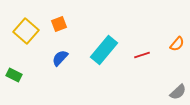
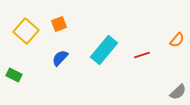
orange semicircle: moved 4 px up
